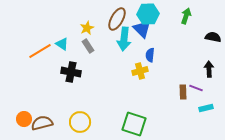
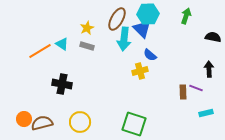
gray rectangle: moved 1 px left; rotated 40 degrees counterclockwise
blue semicircle: rotated 56 degrees counterclockwise
black cross: moved 9 px left, 12 px down
cyan rectangle: moved 5 px down
